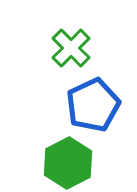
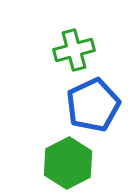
green cross: moved 3 px right, 2 px down; rotated 30 degrees clockwise
